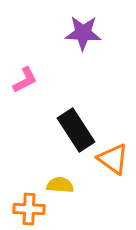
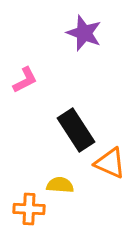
purple star: moved 1 px right; rotated 18 degrees clockwise
orange triangle: moved 3 px left, 4 px down; rotated 12 degrees counterclockwise
